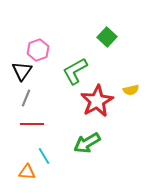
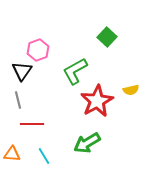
gray line: moved 8 px left, 2 px down; rotated 36 degrees counterclockwise
orange triangle: moved 15 px left, 18 px up
